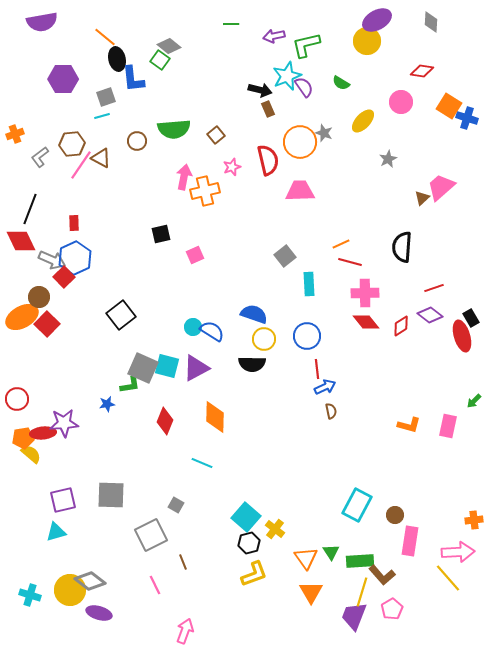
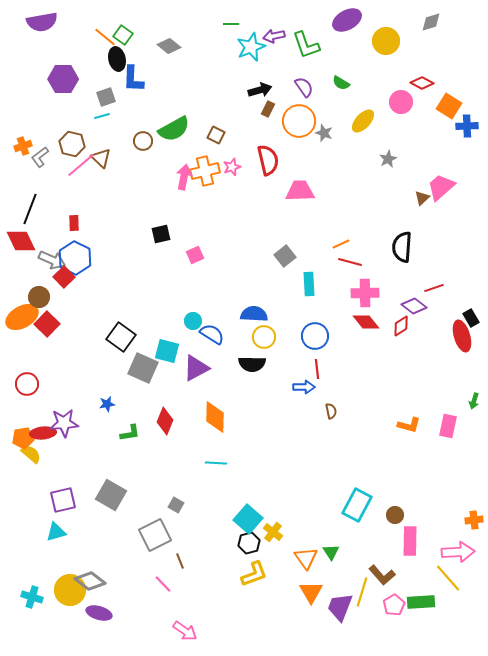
purple ellipse at (377, 20): moved 30 px left
gray diamond at (431, 22): rotated 70 degrees clockwise
yellow circle at (367, 41): moved 19 px right
green L-shape at (306, 45): rotated 96 degrees counterclockwise
green square at (160, 60): moved 37 px left, 25 px up
red diamond at (422, 71): moved 12 px down; rotated 20 degrees clockwise
cyan star at (287, 76): moved 36 px left, 29 px up
blue L-shape at (133, 79): rotated 8 degrees clockwise
black arrow at (260, 90): rotated 30 degrees counterclockwise
brown rectangle at (268, 109): rotated 49 degrees clockwise
blue cross at (467, 118): moved 8 px down; rotated 20 degrees counterclockwise
green semicircle at (174, 129): rotated 24 degrees counterclockwise
orange cross at (15, 134): moved 8 px right, 12 px down
brown square at (216, 135): rotated 24 degrees counterclockwise
brown circle at (137, 141): moved 6 px right
orange circle at (300, 142): moved 1 px left, 21 px up
brown hexagon at (72, 144): rotated 20 degrees clockwise
brown triangle at (101, 158): rotated 15 degrees clockwise
pink line at (81, 165): rotated 16 degrees clockwise
orange cross at (205, 191): moved 20 px up
blue hexagon at (75, 258): rotated 8 degrees counterclockwise
blue semicircle at (254, 314): rotated 16 degrees counterclockwise
black square at (121, 315): moved 22 px down; rotated 16 degrees counterclockwise
purple diamond at (430, 315): moved 16 px left, 9 px up
cyan circle at (193, 327): moved 6 px up
blue semicircle at (212, 331): moved 3 px down
blue circle at (307, 336): moved 8 px right
yellow circle at (264, 339): moved 2 px up
cyan square at (167, 366): moved 15 px up
green L-shape at (130, 385): moved 48 px down
blue arrow at (325, 387): moved 21 px left; rotated 25 degrees clockwise
red circle at (17, 399): moved 10 px right, 15 px up
green arrow at (474, 401): rotated 28 degrees counterclockwise
cyan line at (202, 463): moved 14 px right; rotated 20 degrees counterclockwise
gray square at (111, 495): rotated 28 degrees clockwise
cyan square at (246, 517): moved 2 px right, 2 px down
yellow cross at (275, 529): moved 2 px left, 3 px down
gray square at (151, 535): moved 4 px right
pink rectangle at (410, 541): rotated 8 degrees counterclockwise
green rectangle at (360, 561): moved 61 px right, 41 px down
brown line at (183, 562): moved 3 px left, 1 px up
pink line at (155, 585): moved 8 px right, 1 px up; rotated 18 degrees counterclockwise
cyan cross at (30, 595): moved 2 px right, 2 px down
pink pentagon at (392, 609): moved 2 px right, 4 px up
purple trapezoid at (354, 616): moved 14 px left, 9 px up
pink arrow at (185, 631): rotated 105 degrees clockwise
